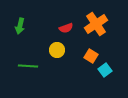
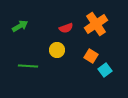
green arrow: rotated 133 degrees counterclockwise
